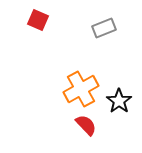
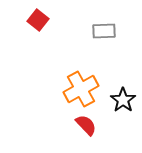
red square: rotated 15 degrees clockwise
gray rectangle: moved 3 px down; rotated 20 degrees clockwise
black star: moved 4 px right, 1 px up
